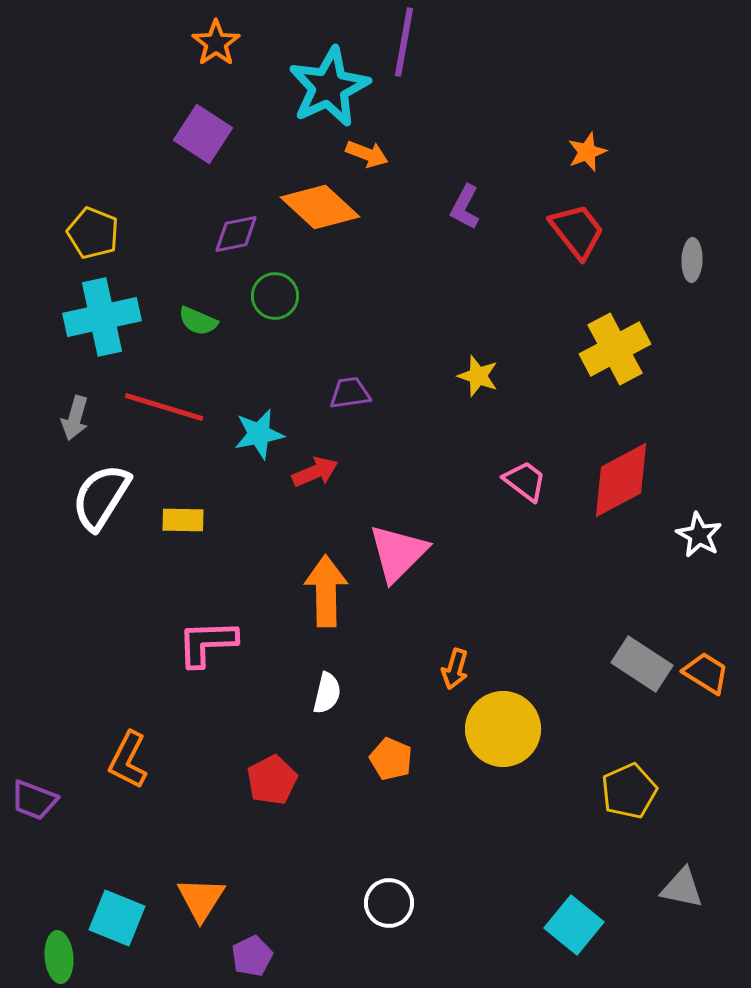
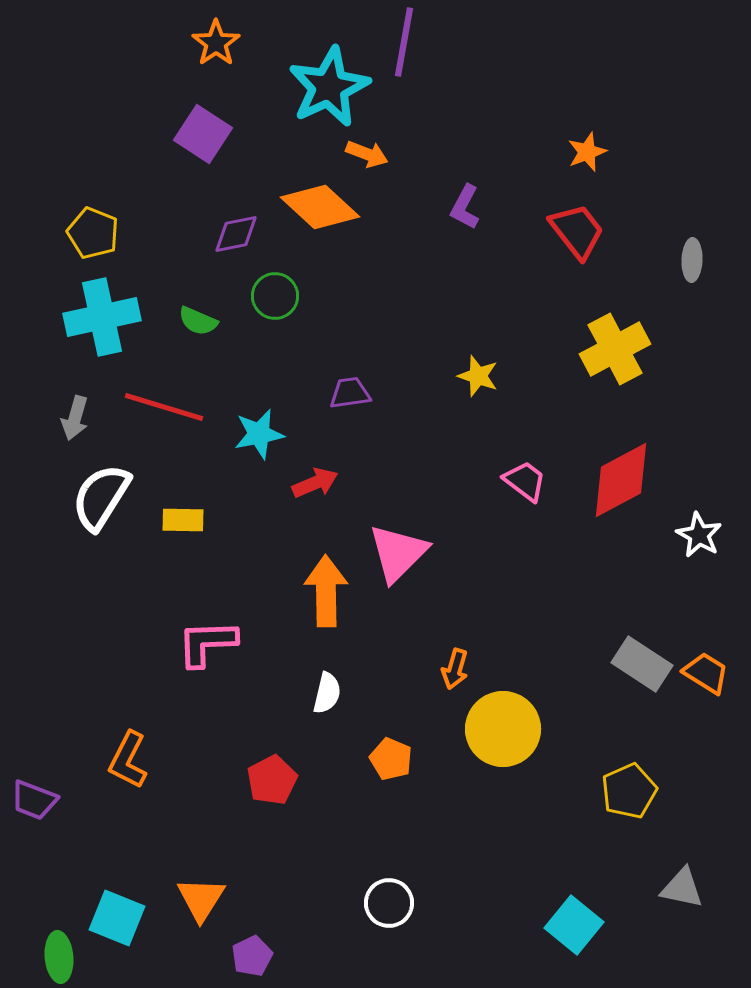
red arrow at (315, 472): moved 11 px down
